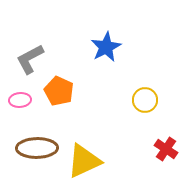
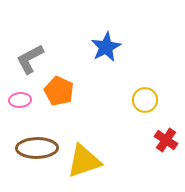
red cross: moved 9 px up
yellow triangle: rotated 6 degrees clockwise
